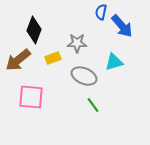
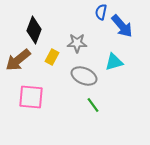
yellow rectangle: moved 1 px left, 1 px up; rotated 42 degrees counterclockwise
